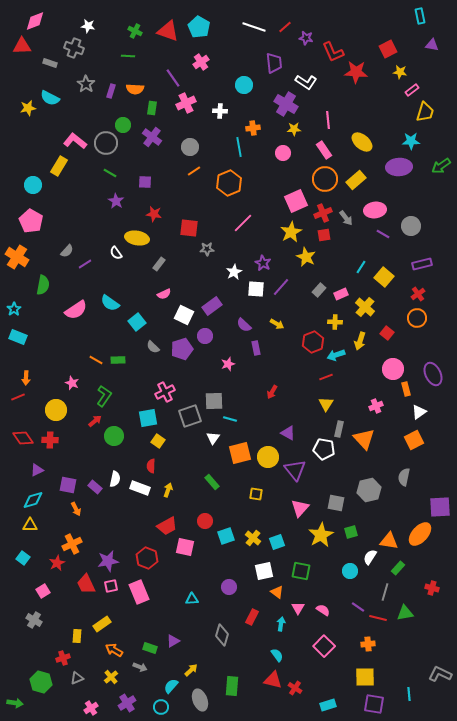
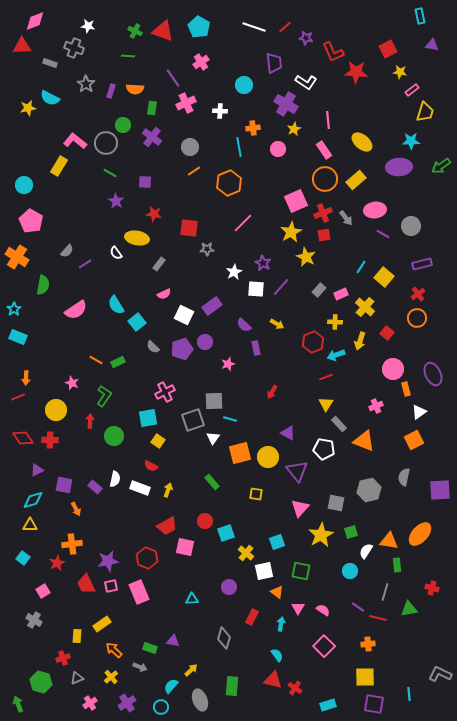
red triangle at (168, 31): moved 5 px left
yellow star at (294, 129): rotated 24 degrees counterclockwise
pink circle at (283, 153): moved 5 px left, 4 px up
cyan circle at (33, 185): moved 9 px left
cyan semicircle at (110, 303): moved 6 px right, 2 px down; rotated 24 degrees clockwise
purple circle at (205, 336): moved 6 px down
green rectangle at (118, 360): moved 2 px down; rotated 24 degrees counterclockwise
gray square at (190, 416): moved 3 px right, 4 px down
red arrow at (95, 421): moved 5 px left; rotated 48 degrees counterclockwise
gray rectangle at (339, 429): moved 5 px up; rotated 56 degrees counterclockwise
orange triangle at (364, 439): moved 2 px down; rotated 25 degrees counterclockwise
red semicircle at (151, 466): rotated 64 degrees counterclockwise
purple triangle at (295, 470): moved 2 px right, 1 px down
purple square at (68, 485): moved 4 px left
purple square at (440, 507): moved 17 px up
cyan square at (226, 536): moved 3 px up
yellow cross at (253, 538): moved 7 px left, 15 px down
orange cross at (72, 544): rotated 18 degrees clockwise
white semicircle at (370, 557): moved 4 px left, 6 px up
green rectangle at (398, 568): moved 1 px left, 3 px up; rotated 48 degrees counterclockwise
green triangle at (405, 613): moved 4 px right, 4 px up
gray diamond at (222, 635): moved 2 px right, 3 px down
purple triangle at (173, 641): rotated 40 degrees clockwise
orange arrow at (114, 650): rotated 12 degrees clockwise
green arrow at (15, 703): moved 3 px right, 1 px down; rotated 119 degrees counterclockwise
pink cross at (91, 708): moved 1 px left, 5 px up
